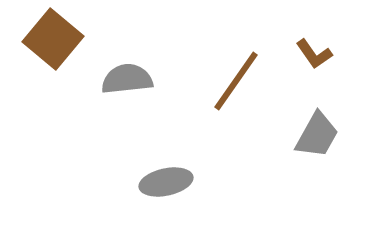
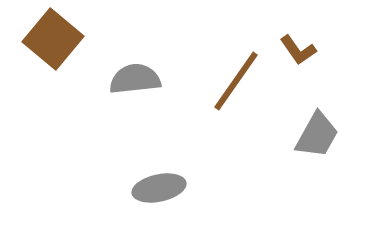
brown L-shape: moved 16 px left, 4 px up
gray semicircle: moved 8 px right
gray ellipse: moved 7 px left, 6 px down
